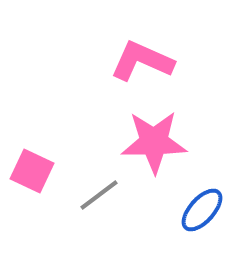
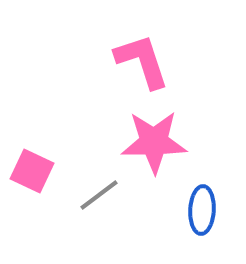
pink L-shape: rotated 48 degrees clockwise
blue ellipse: rotated 39 degrees counterclockwise
